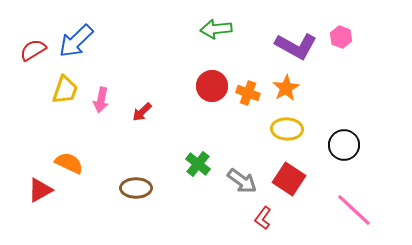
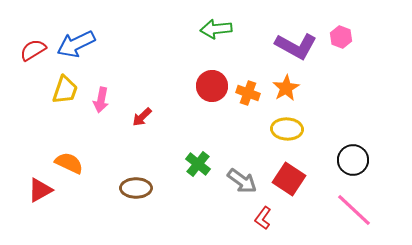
blue arrow: moved 3 px down; rotated 18 degrees clockwise
red arrow: moved 5 px down
black circle: moved 9 px right, 15 px down
